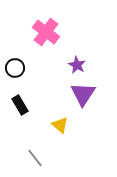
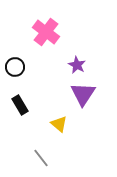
black circle: moved 1 px up
yellow triangle: moved 1 px left, 1 px up
gray line: moved 6 px right
